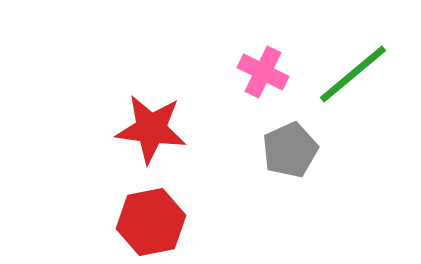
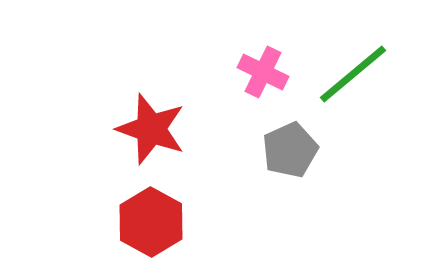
red star: rotated 12 degrees clockwise
red hexagon: rotated 20 degrees counterclockwise
